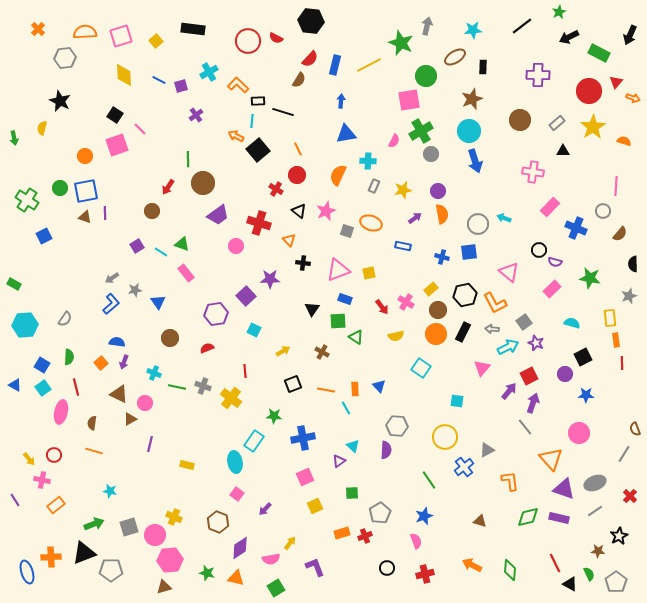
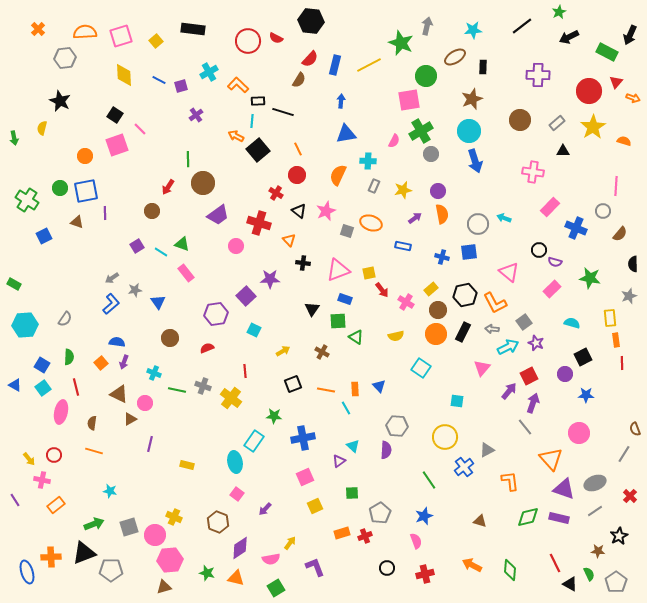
green rectangle at (599, 53): moved 8 px right, 1 px up
red cross at (276, 189): moved 4 px down
brown triangle at (85, 217): moved 8 px left, 5 px down
red arrow at (382, 307): moved 17 px up
green line at (177, 387): moved 3 px down
